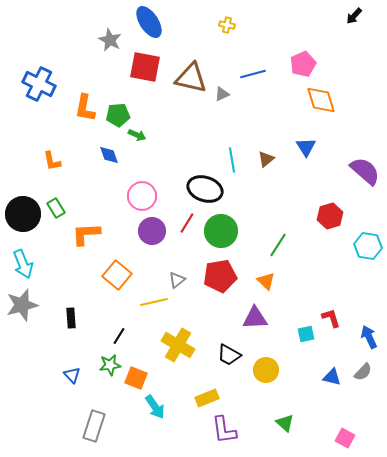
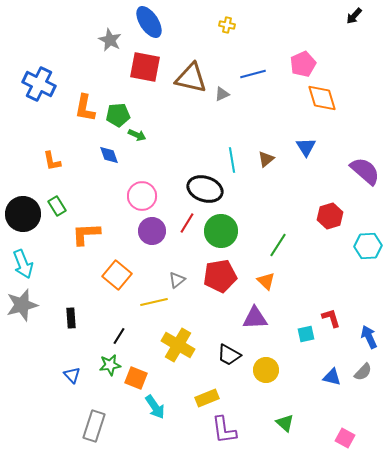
orange diamond at (321, 100): moved 1 px right, 2 px up
green rectangle at (56, 208): moved 1 px right, 2 px up
cyan hexagon at (368, 246): rotated 12 degrees counterclockwise
